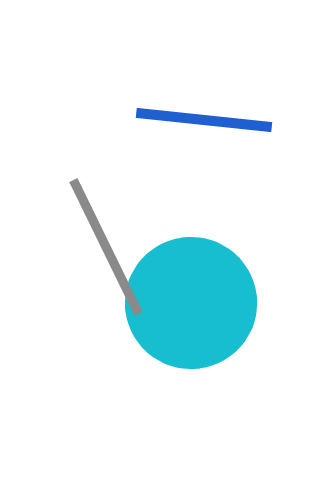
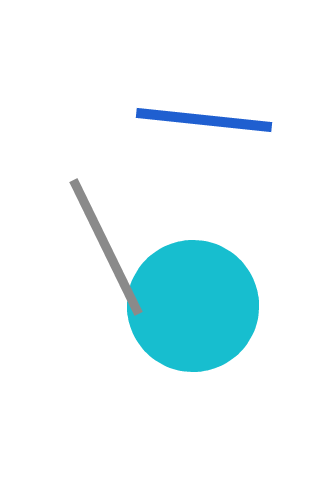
cyan circle: moved 2 px right, 3 px down
